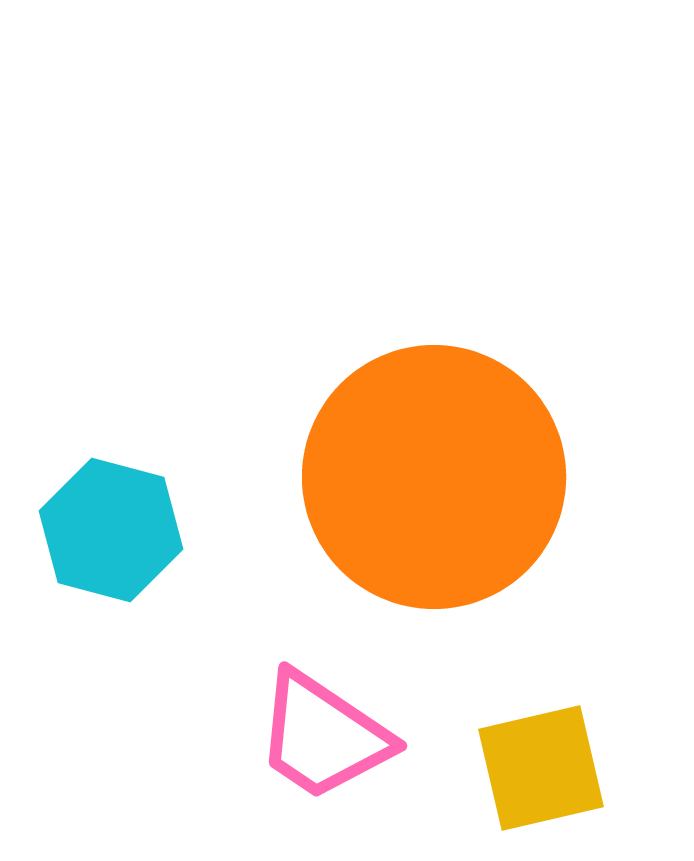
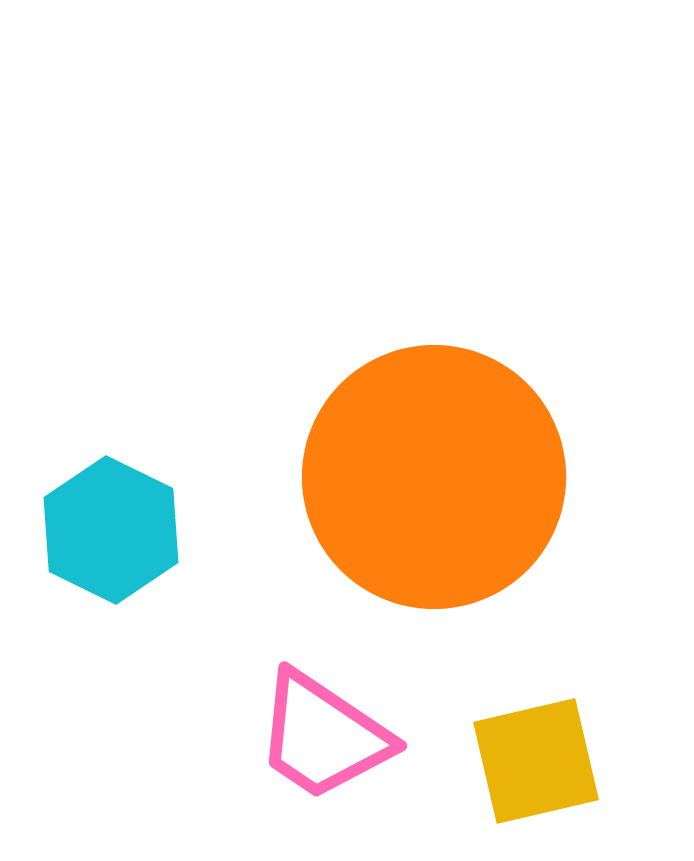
cyan hexagon: rotated 11 degrees clockwise
yellow square: moved 5 px left, 7 px up
